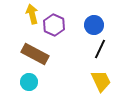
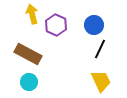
purple hexagon: moved 2 px right
brown rectangle: moved 7 px left
